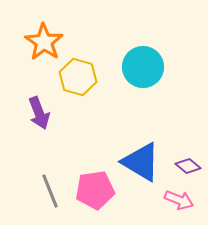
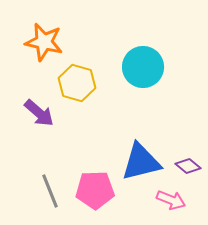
orange star: rotated 21 degrees counterclockwise
yellow hexagon: moved 1 px left, 6 px down
purple arrow: rotated 28 degrees counterclockwise
blue triangle: rotated 45 degrees counterclockwise
pink pentagon: rotated 6 degrees clockwise
pink arrow: moved 8 px left
